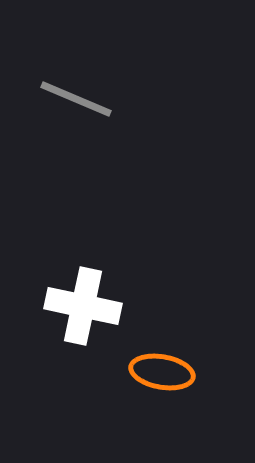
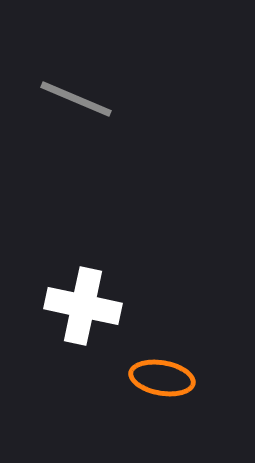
orange ellipse: moved 6 px down
